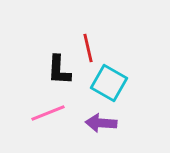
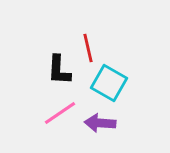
pink line: moved 12 px right; rotated 12 degrees counterclockwise
purple arrow: moved 1 px left
